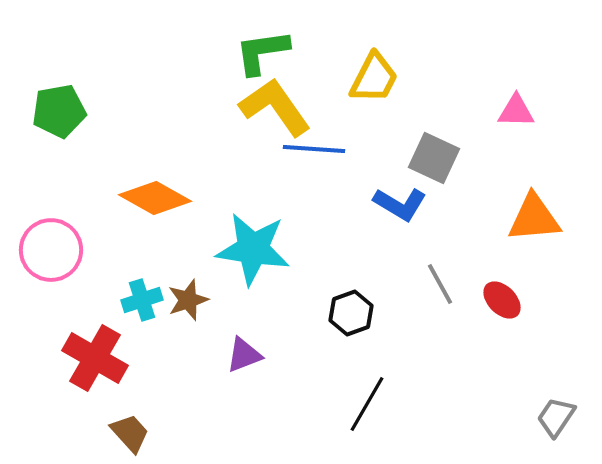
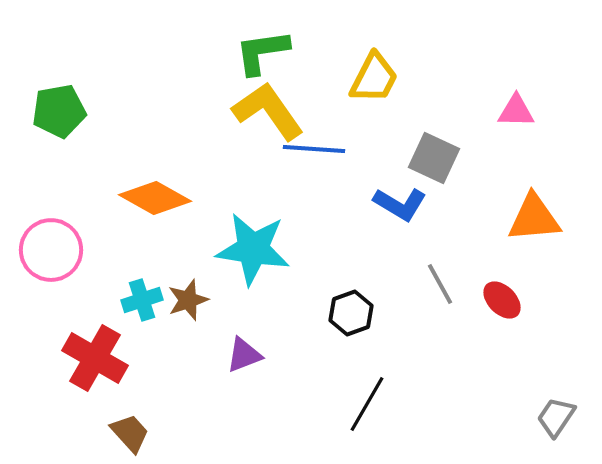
yellow L-shape: moved 7 px left, 4 px down
